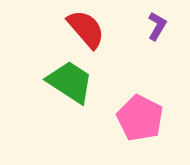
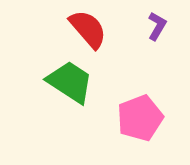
red semicircle: moved 2 px right
pink pentagon: rotated 24 degrees clockwise
